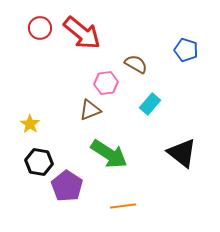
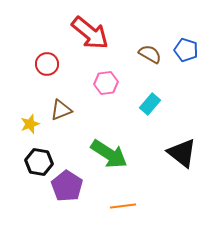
red circle: moved 7 px right, 36 px down
red arrow: moved 8 px right
brown semicircle: moved 14 px right, 10 px up
brown triangle: moved 29 px left
yellow star: rotated 18 degrees clockwise
